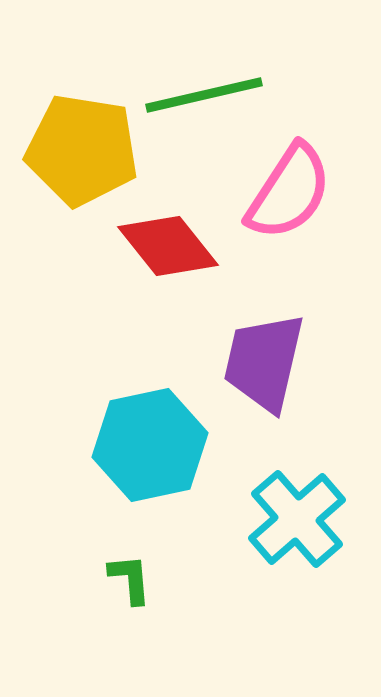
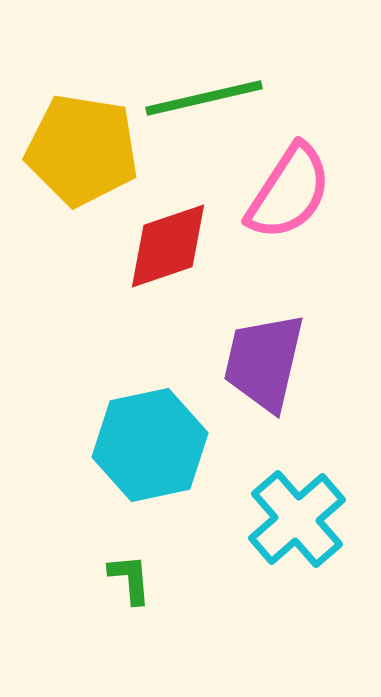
green line: moved 3 px down
red diamond: rotated 70 degrees counterclockwise
